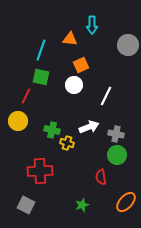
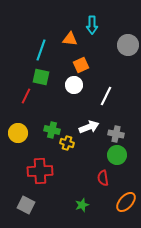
yellow circle: moved 12 px down
red semicircle: moved 2 px right, 1 px down
